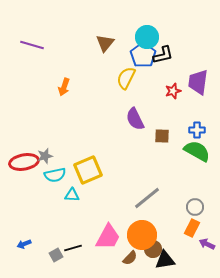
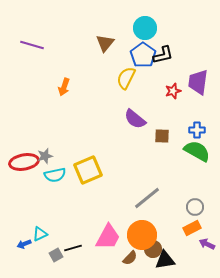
cyan circle: moved 2 px left, 9 px up
purple semicircle: rotated 25 degrees counterclockwise
cyan triangle: moved 32 px left, 39 px down; rotated 28 degrees counterclockwise
orange rectangle: rotated 36 degrees clockwise
